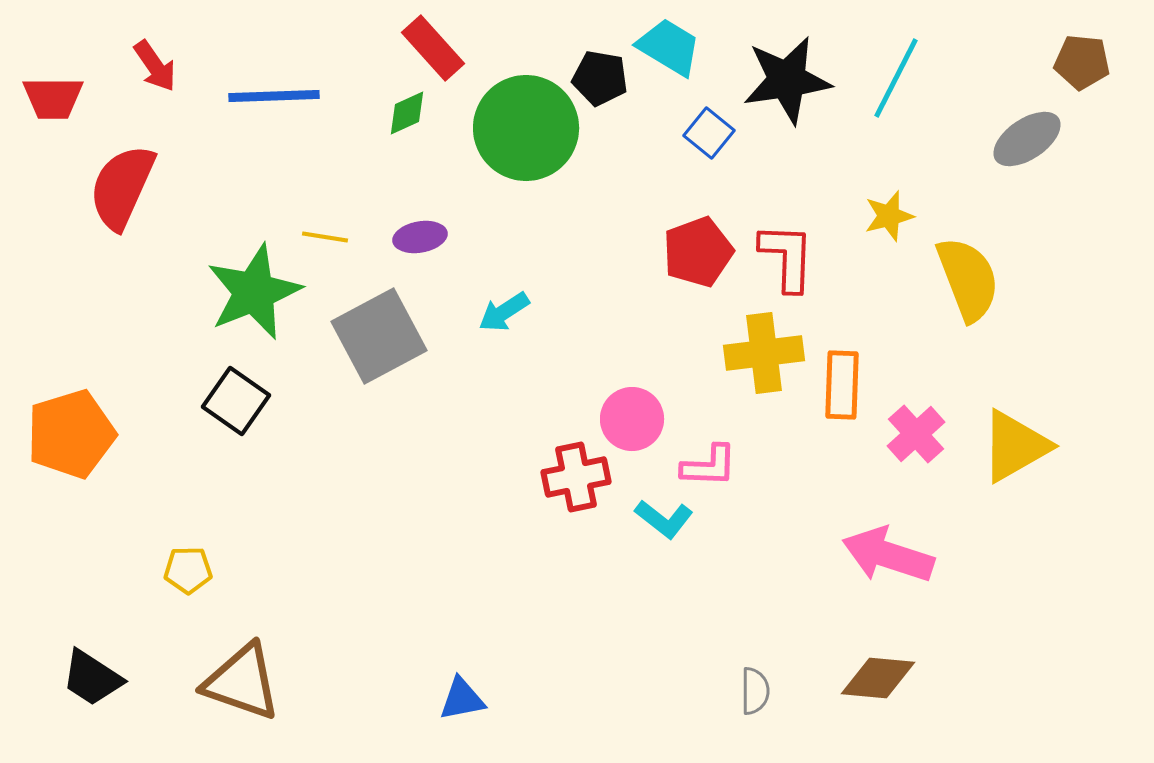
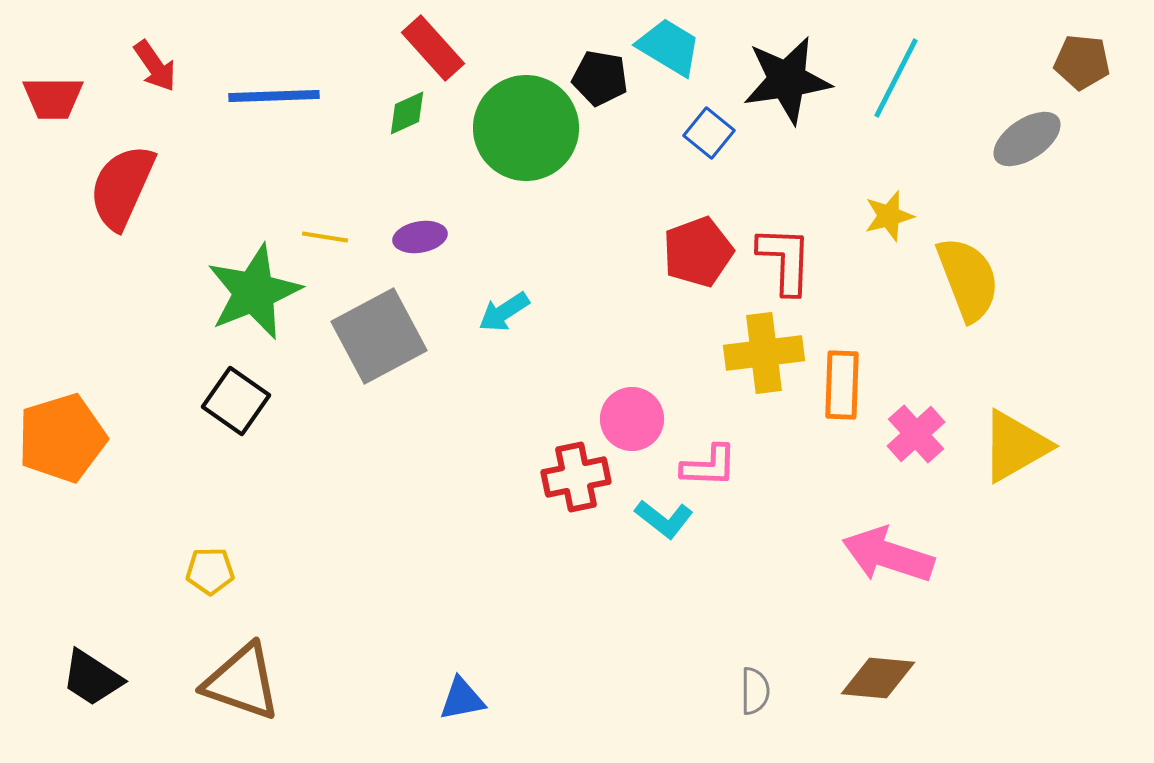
red L-shape: moved 2 px left, 3 px down
orange pentagon: moved 9 px left, 4 px down
yellow pentagon: moved 22 px right, 1 px down
